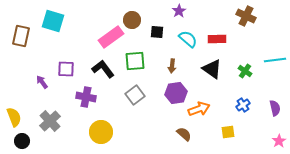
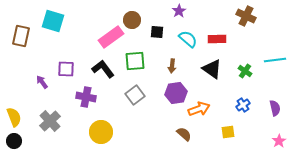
black circle: moved 8 px left
